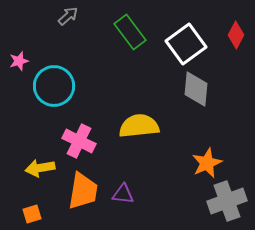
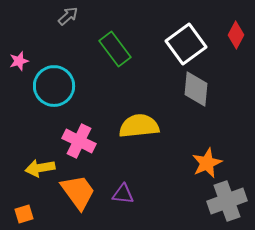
green rectangle: moved 15 px left, 17 px down
orange trapezoid: moved 5 px left, 1 px down; rotated 45 degrees counterclockwise
orange square: moved 8 px left
